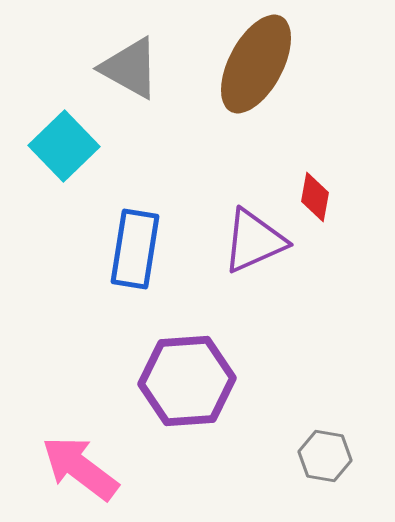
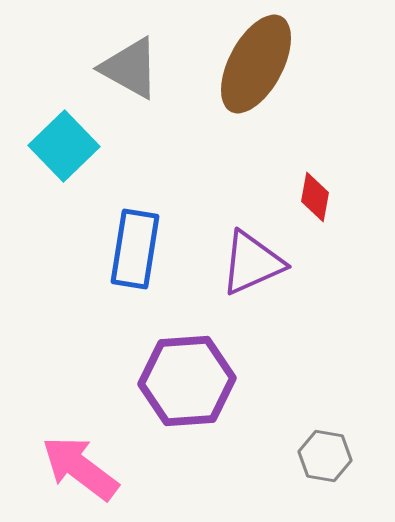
purple triangle: moved 2 px left, 22 px down
